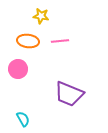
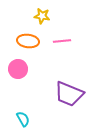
yellow star: moved 1 px right
pink line: moved 2 px right
